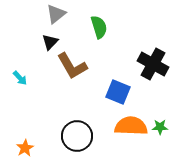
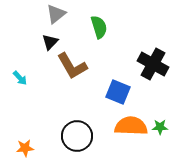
orange star: rotated 24 degrees clockwise
